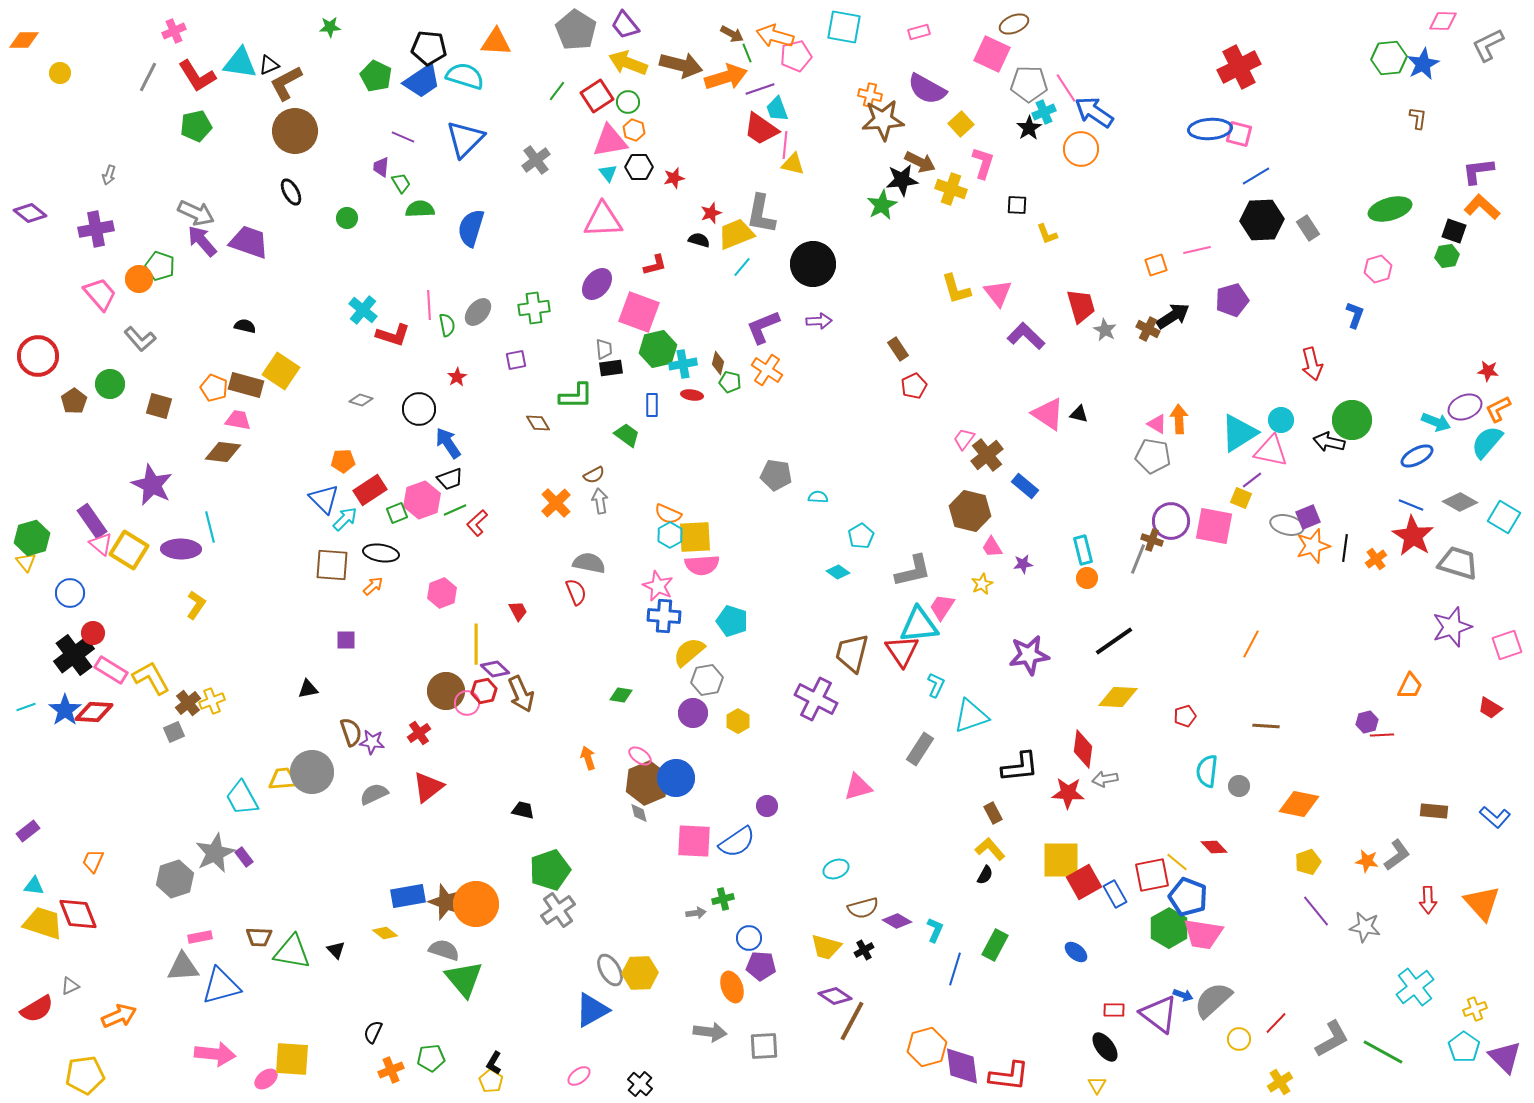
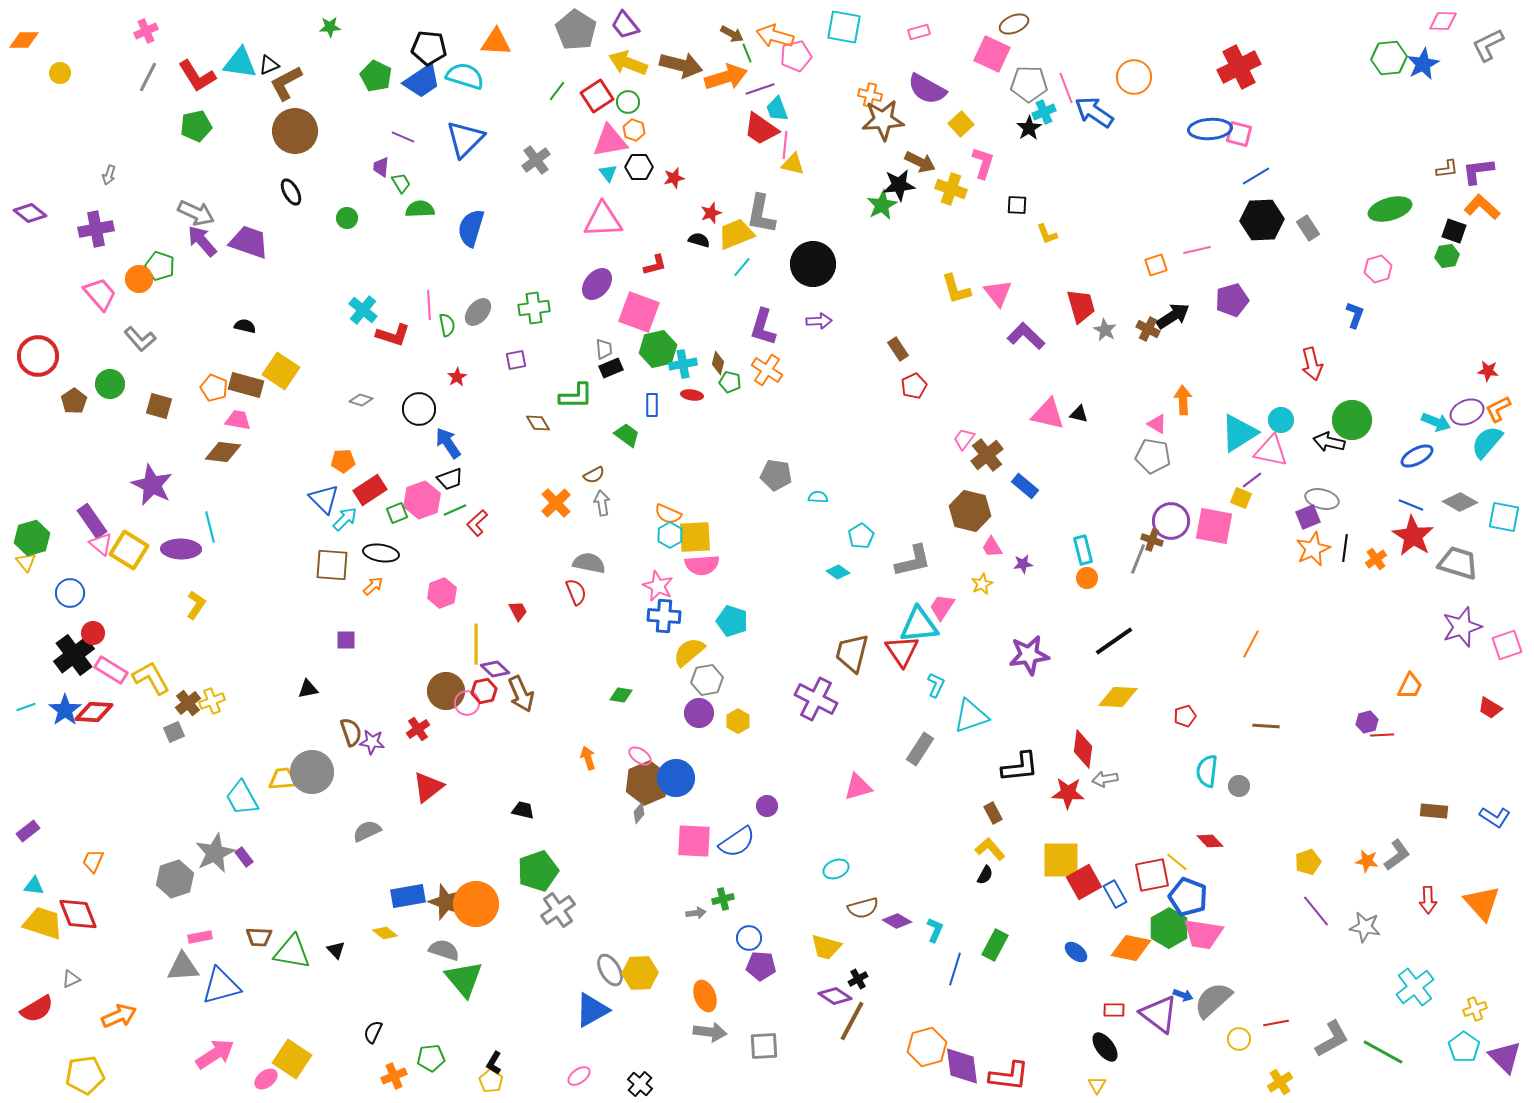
pink cross at (174, 31): moved 28 px left
pink line at (1066, 88): rotated 12 degrees clockwise
brown L-shape at (1418, 118): moved 29 px right, 51 px down; rotated 75 degrees clockwise
orange circle at (1081, 149): moved 53 px right, 72 px up
black star at (902, 180): moved 3 px left, 5 px down
purple L-shape at (763, 327): rotated 51 degrees counterclockwise
black rectangle at (611, 368): rotated 15 degrees counterclockwise
purple ellipse at (1465, 407): moved 2 px right, 5 px down
pink triangle at (1048, 414): rotated 21 degrees counterclockwise
orange arrow at (1179, 419): moved 4 px right, 19 px up
gray arrow at (600, 501): moved 2 px right, 2 px down
cyan square at (1504, 517): rotated 20 degrees counterclockwise
gray ellipse at (1287, 525): moved 35 px right, 26 px up
orange star at (1313, 546): moved 3 px down; rotated 8 degrees counterclockwise
gray L-shape at (913, 571): moved 10 px up
purple star at (1452, 627): moved 10 px right
purple circle at (693, 713): moved 6 px right
red cross at (419, 733): moved 1 px left, 4 px up
gray semicircle at (374, 794): moved 7 px left, 37 px down
orange diamond at (1299, 804): moved 168 px left, 144 px down
gray diamond at (639, 813): rotated 55 degrees clockwise
blue L-shape at (1495, 817): rotated 8 degrees counterclockwise
red diamond at (1214, 847): moved 4 px left, 6 px up
green pentagon at (550, 870): moved 12 px left, 1 px down
black cross at (864, 950): moved 6 px left, 29 px down
gray triangle at (70, 986): moved 1 px right, 7 px up
orange ellipse at (732, 987): moved 27 px left, 9 px down
red line at (1276, 1023): rotated 35 degrees clockwise
pink arrow at (215, 1054): rotated 39 degrees counterclockwise
yellow square at (292, 1059): rotated 30 degrees clockwise
orange cross at (391, 1070): moved 3 px right, 6 px down
